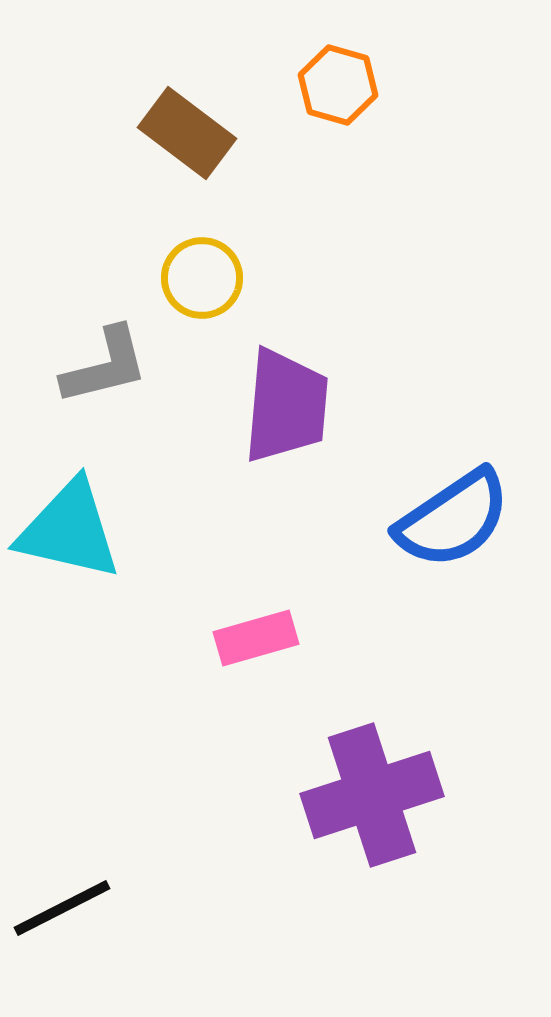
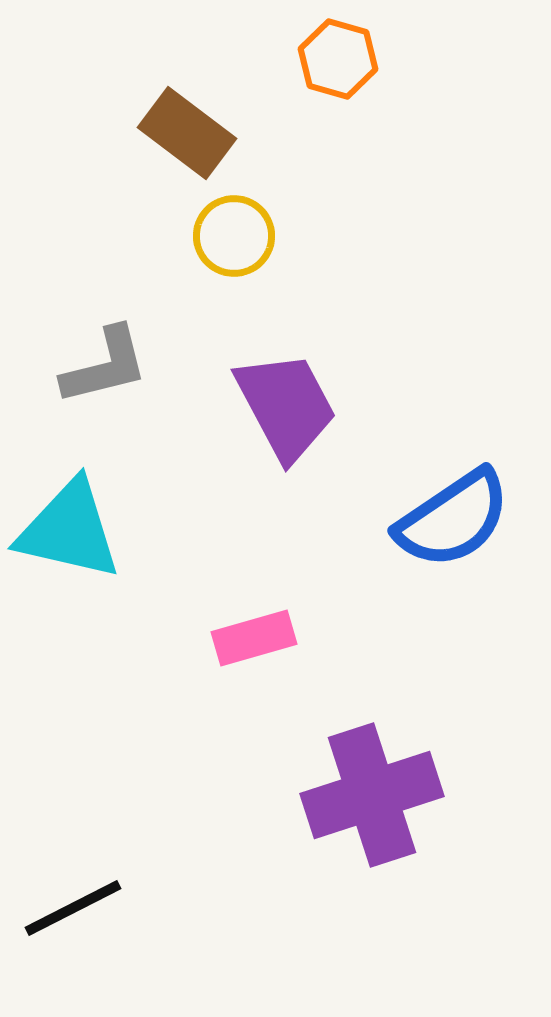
orange hexagon: moved 26 px up
yellow circle: moved 32 px right, 42 px up
purple trapezoid: rotated 33 degrees counterclockwise
pink rectangle: moved 2 px left
black line: moved 11 px right
